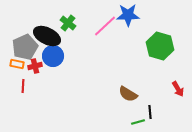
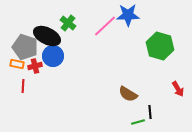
gray pentagon: rotated 30 degrees counterclockwise
